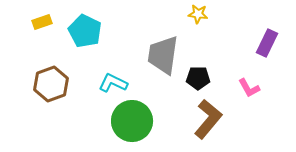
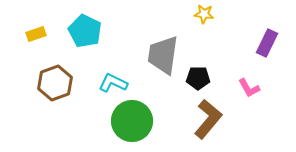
yellow star: moved 6 px right
yellow rectangle: moved 6 px left, 12 px down
brown hexagon: moved 4 px right, 1 px up
